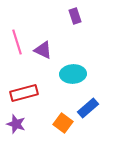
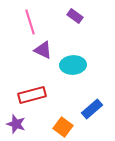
purple rectangle: rotated 35 degrees counterclockwise
pink line: moved 13 px right, 20 px up
cyan ellipse: moved 9 px up
red rectangle: moved 8 px right, 2 px down
blue rectangle: moved 4 px right, 1 px down
orange square: moved 4 px down
